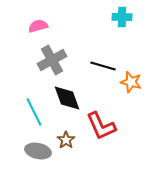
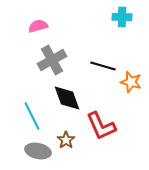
cyan line: moved 2 px left, 4 px down
